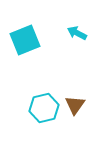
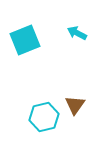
cyan hexagon: moved 9 px down
